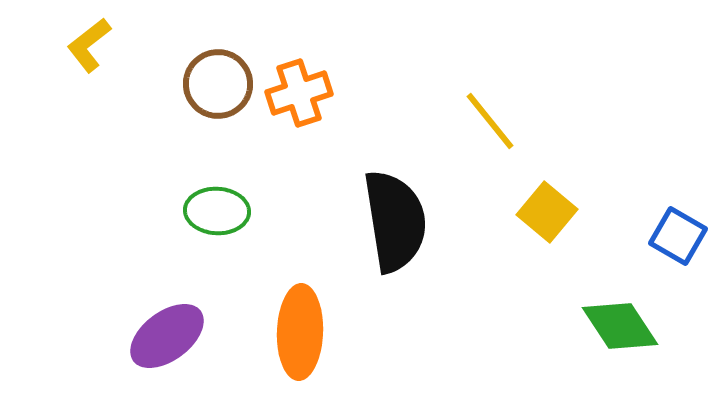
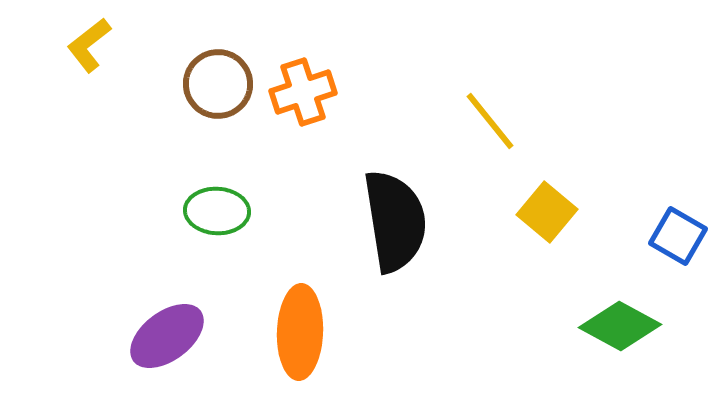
orange cross: moved 4 px right, 1 px up
green diamond: rotated 28 degrees counterclockwise
